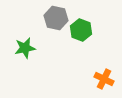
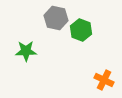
green star: moved 1 px right, 3 px down; rotated 10 degrees clockwise
orange cross: moved 1 px down
